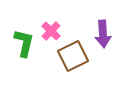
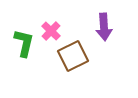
purple arrow: moved 1 px right, 7 px up
